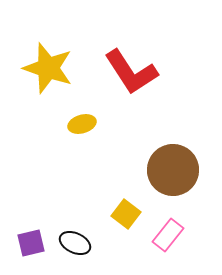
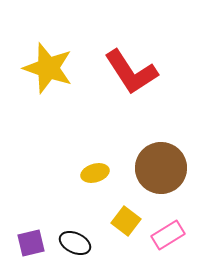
yellow ellipse: moved 13 px right, 49 px down
brown circle: moved 12 px left, 2 px up
yellow square: moved 7 px down
pink rectangle: rotated 20 degrees clockwise
